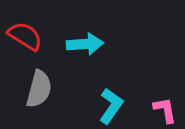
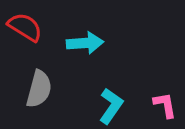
red semicircle: moved 9 px up
cyan arrow: moved 1 px up
pink L-shape: moved 5 px up
